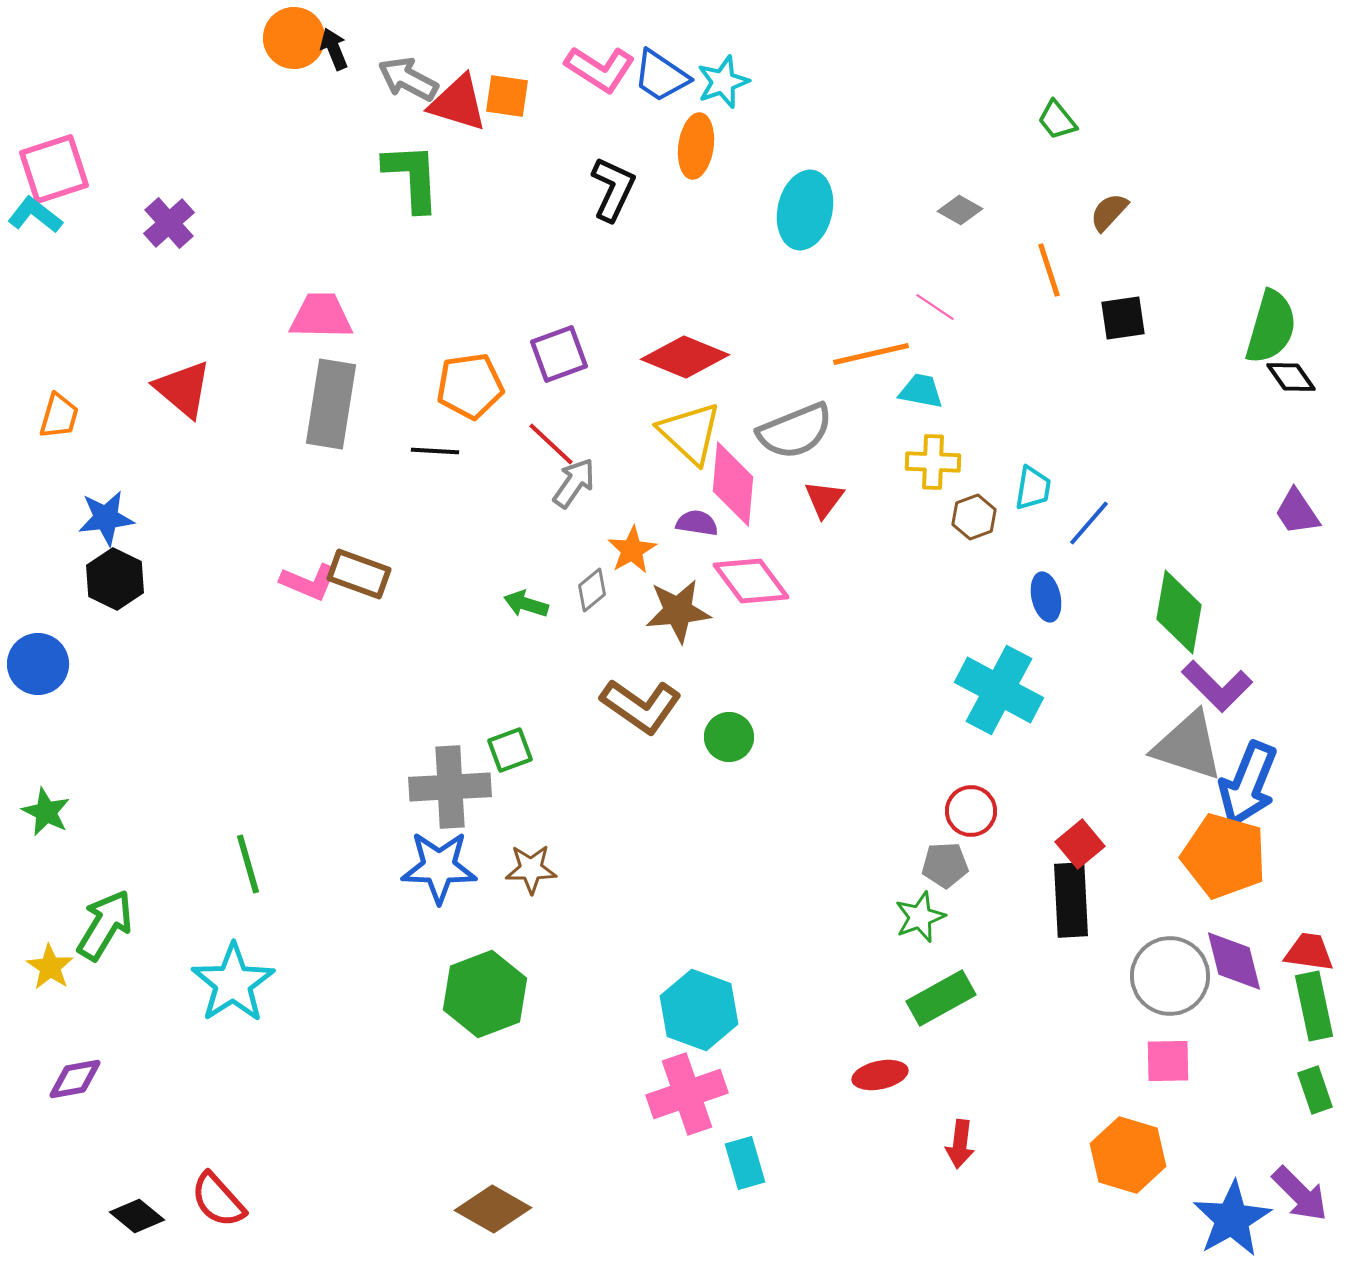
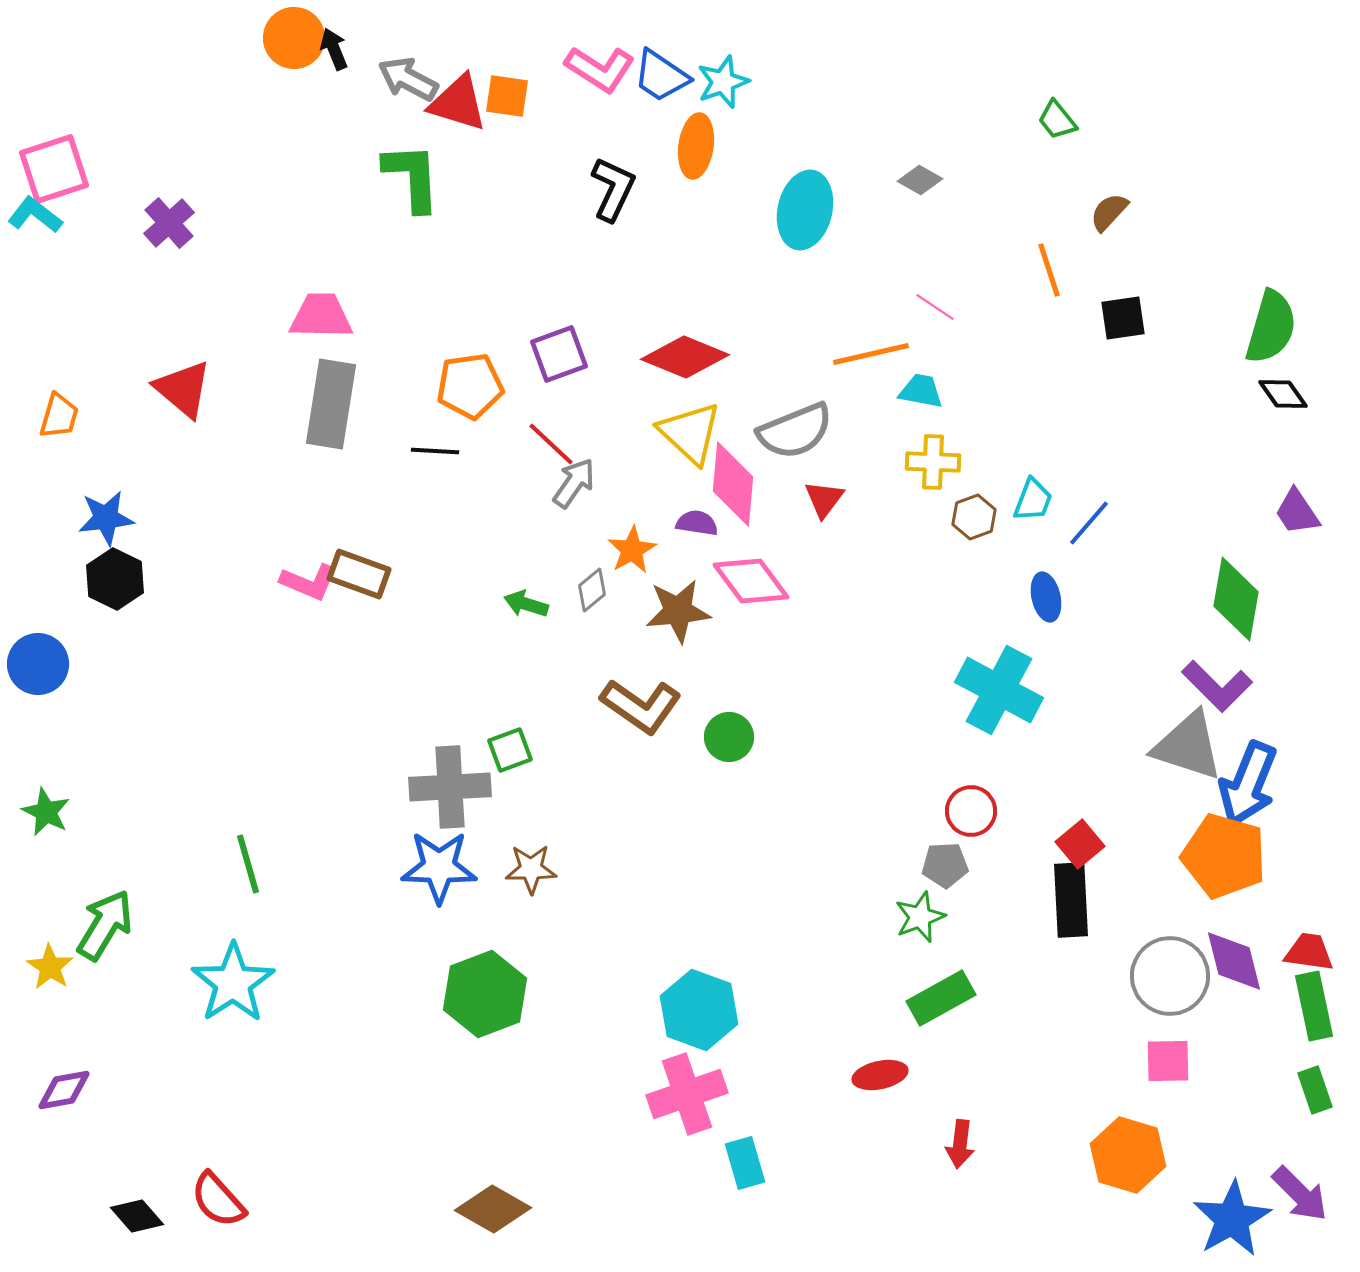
gray diamond at (960, 210): moved 40 px left, 30 px up
black diamond at (1291, 377): moved 8 px left, 17 px down
cyan trapezoid at (1033, 488): moved 12 px down; rotated 12 degrees clockwise
green diamond at (1179, 612): moved 57 px right, 13 px up
purple diamond at (75, 1079): moved 11 px left, 11 px down
black diamond at (137, 1216): rotated 10 degrees clockwise
